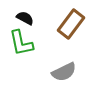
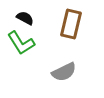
brown rectangle: rotated 24 degrees counterclockwise
green L-shape: rotated 20 degrees counterclockwise
